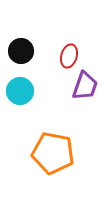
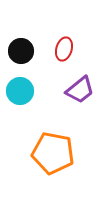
red ellipse: moved 5 px left, 7 px up
purple trapezoid: moved 5 px left, 4 px down; rotated 32 degrees clockwise
